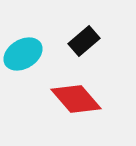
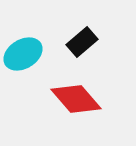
black rectangle: moved 2 px left, 1 px down
